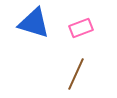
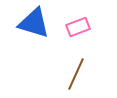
pink rectangle: moved 3 px left, 1 px up
